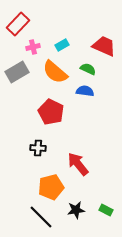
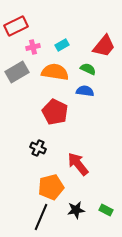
red rectangle: moved 2 px left, 2 px down; rotated 20 degrees clockwise
red trapezoid: rotated 105 degrees clockwise
orange semicircle: rotated 148 degrees clockwise
red pentagon: moved 4 px right
black cross: rotated 21 degrees clockwise
black line: rotated 68 degrees clockwise
